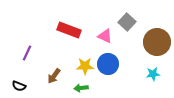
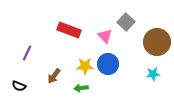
gray square: moved 1 px left
pink triangle: rotated 21 degrees clockwise
